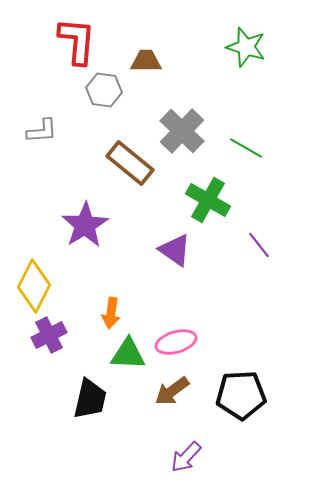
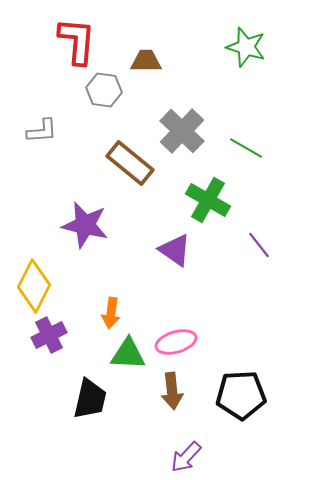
purple star: rotated 27 degrees counterclockwise
brown arrow: rotated 60 degrees counterclockwise
